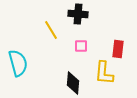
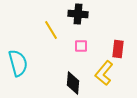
yellow L-shape: rotated 35 degrees clockwise
